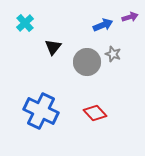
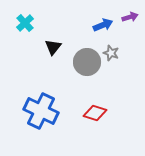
gray star: moved 2 px left, 1 px up
red diamond: rotated 30 degrees counterclockwise
